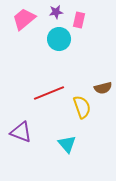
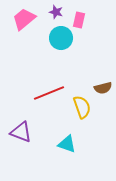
purple star: rotated 24 degrees clockwise
cyan circle: moved 2 px right, 1 px up
cyan triangle: rotated 30 degrees counterclockwise
